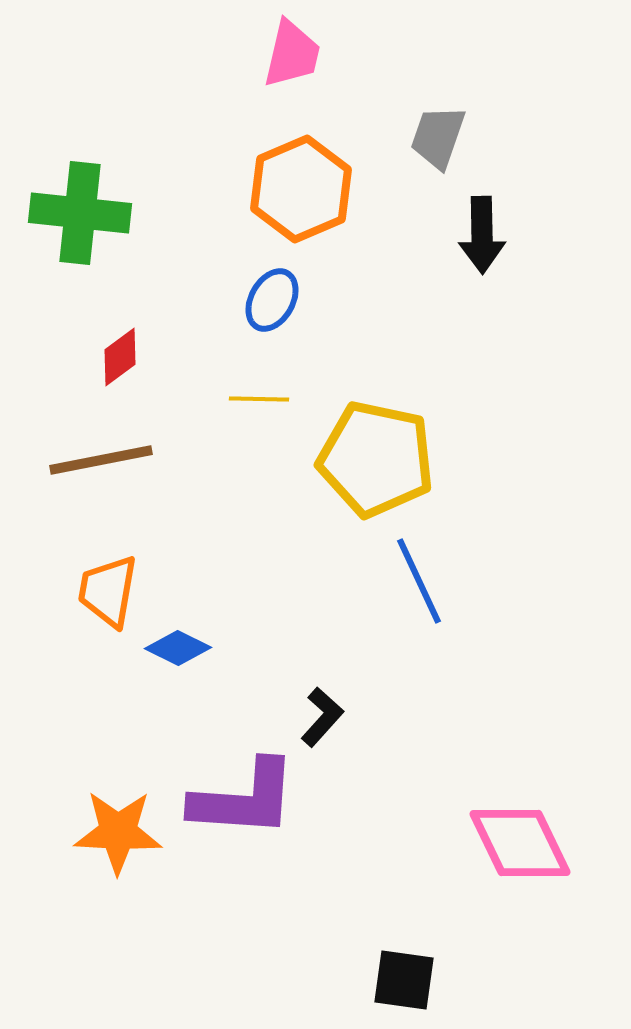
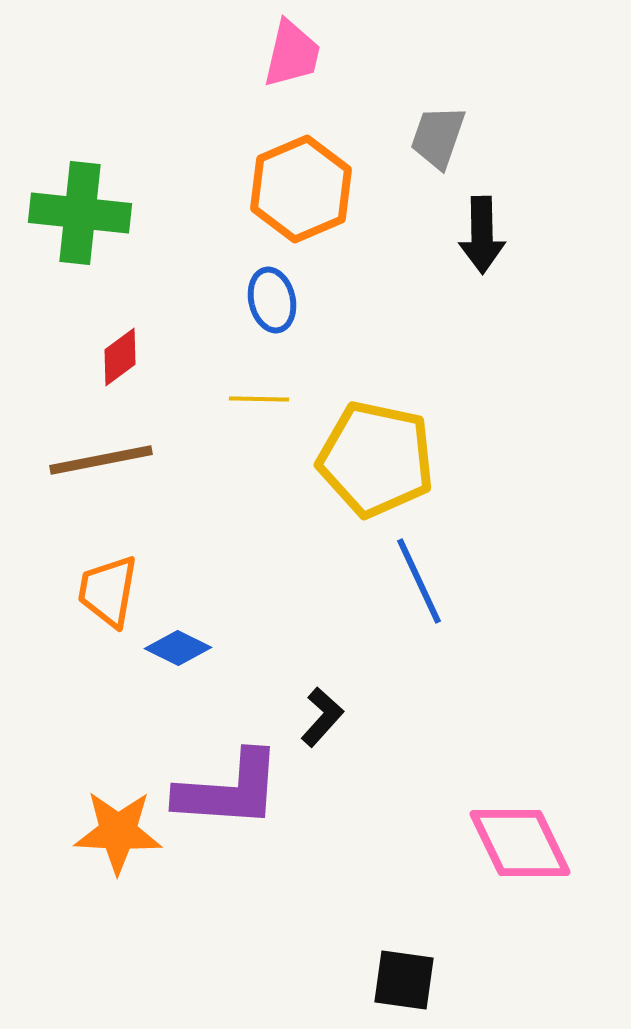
blue ellipse: rotated 42 degrees counterclockwise
purple L-shape: moved 15 px left, 9 px up
